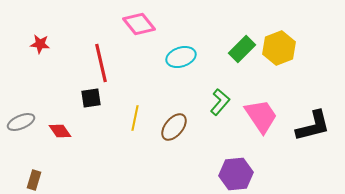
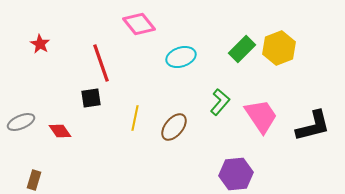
red star: rotated 24 degrees clockwise
red line: rotated 6 degrees counterclockwise
